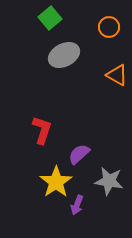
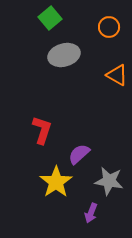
gray ellipse: rotated 12 degrees clockwise
purple arrow: moved 14 px right, 8 px down
